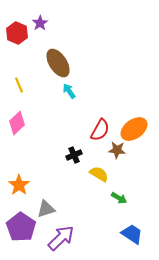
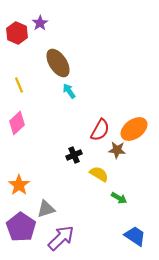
blue trapezoid: moved 3 px right, 2 px down
